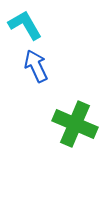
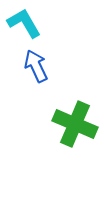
cyan L-shape: moved 1 px left, 2 px up
